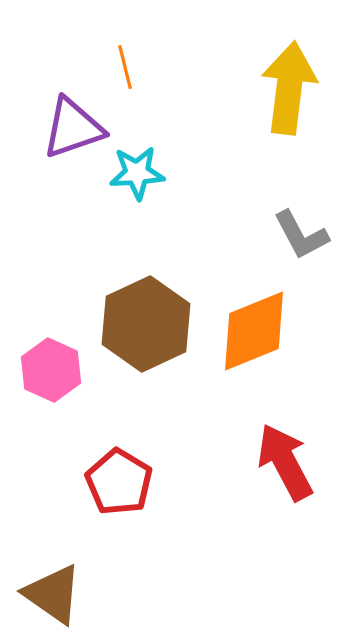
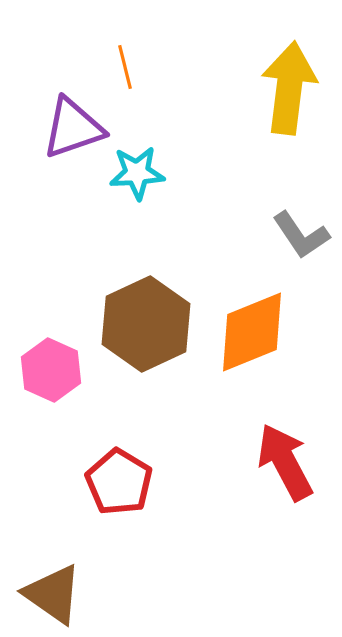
gray L-shape: rotated 6 degrees counterclockwise
orange diamond: moved 2 px left, 1 px down
